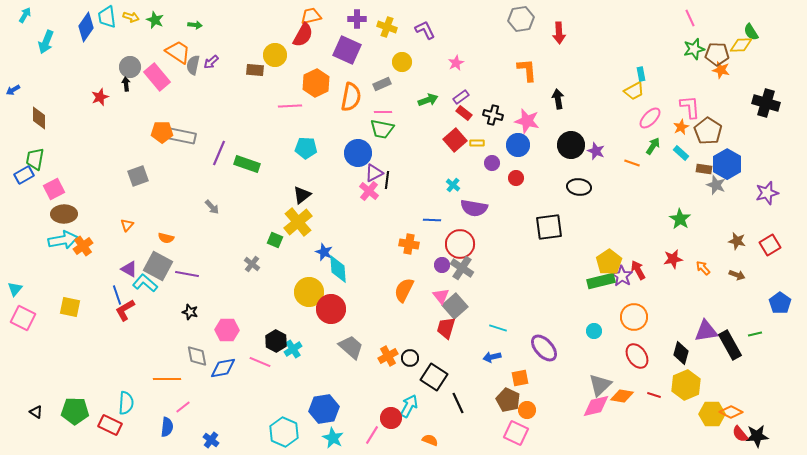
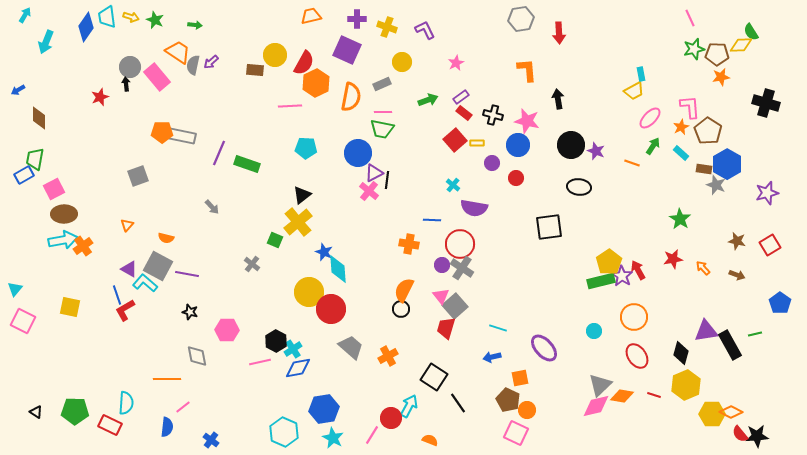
red semicircle at (303, 35): moved 1 px right, 28 px down
orange star at (721, 70): moved 7 px down; rotated 24 degrees counterclockwise
blue arrow at (13, 90): moved 5 px right
pink square at (23, 318): moved 3 px down
black circle at (410, 358): moved 9 px left, 49 px up
pink line at (260, 362): rotated 35 degrees counterclockwise
blue diamond at (223, 368): moved 75 px right
black line at (458, 403): rotated 10 degrees counterclockwise
